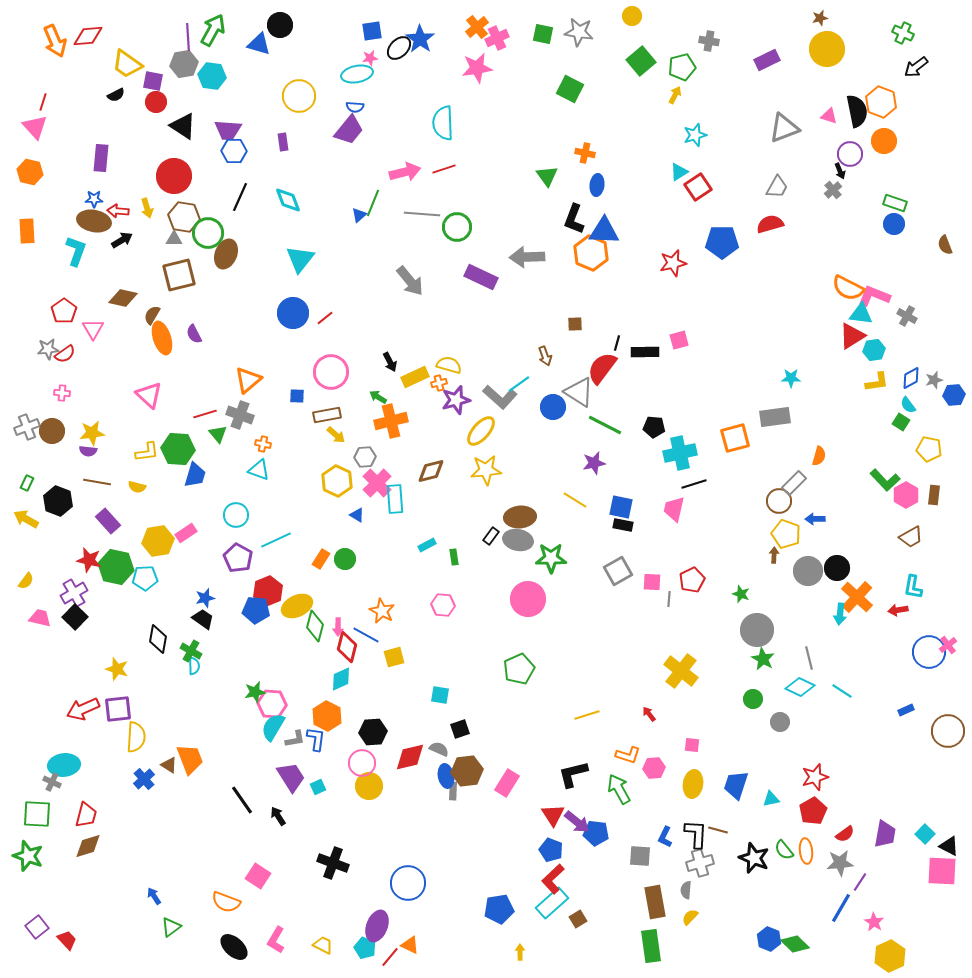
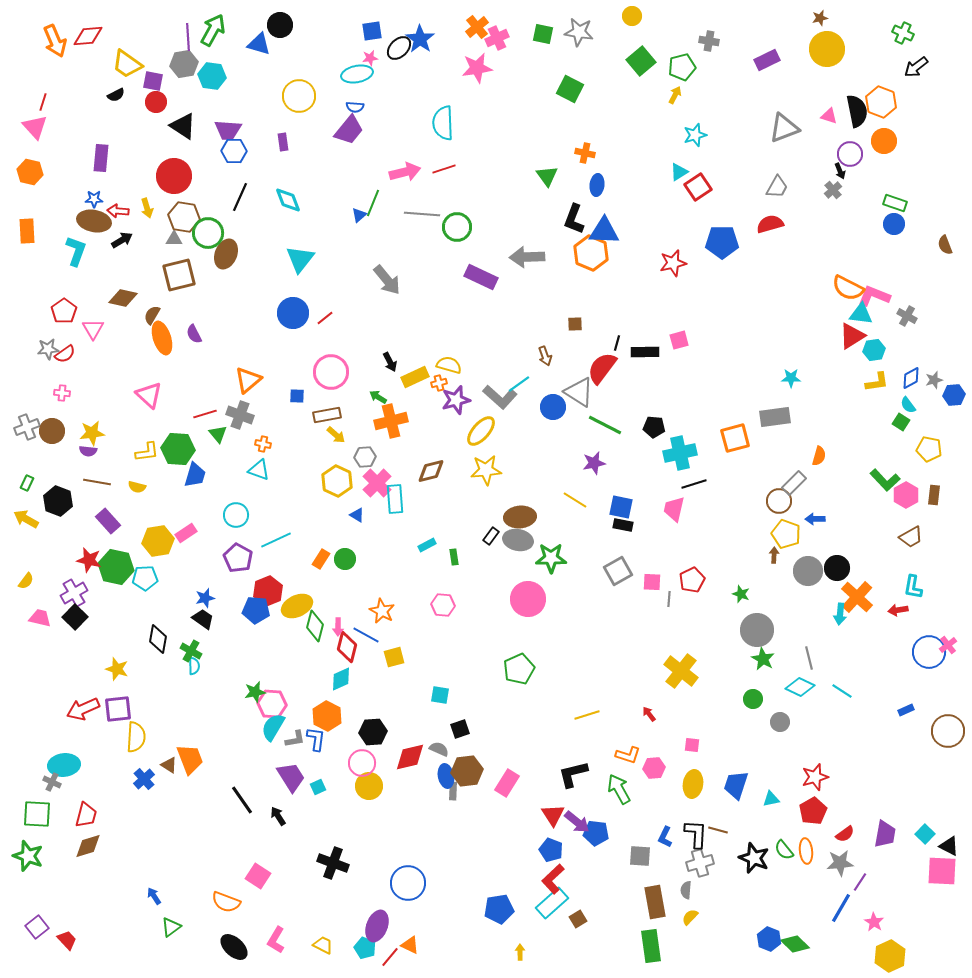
gray arrow at (410, 281): moved 23 px left, 1 px up
